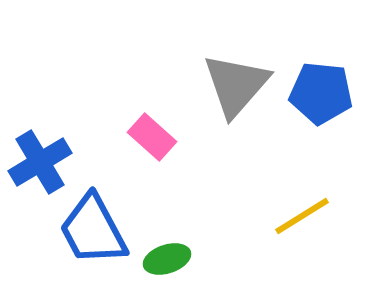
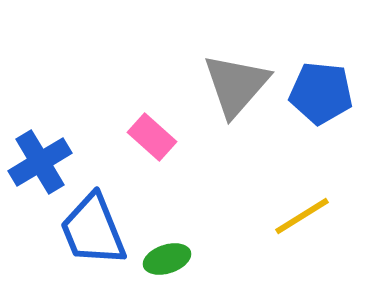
blue trapezoid: rotated 6 degrees clockwise
